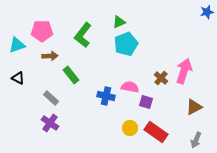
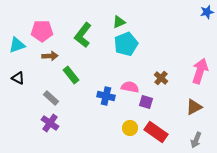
pink arrow: moved 16 px right
